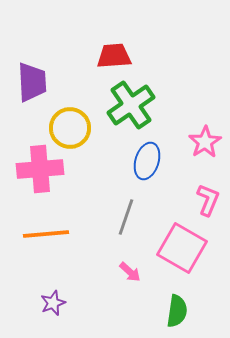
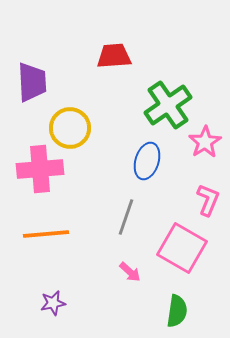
green cross: moved 37 px right
purple star: rotated 10 degrees clockwise
